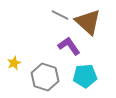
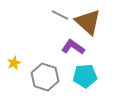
purple L-shape: moved 4 px right, 1 px down; rotated 20 degrees counterclockwise
